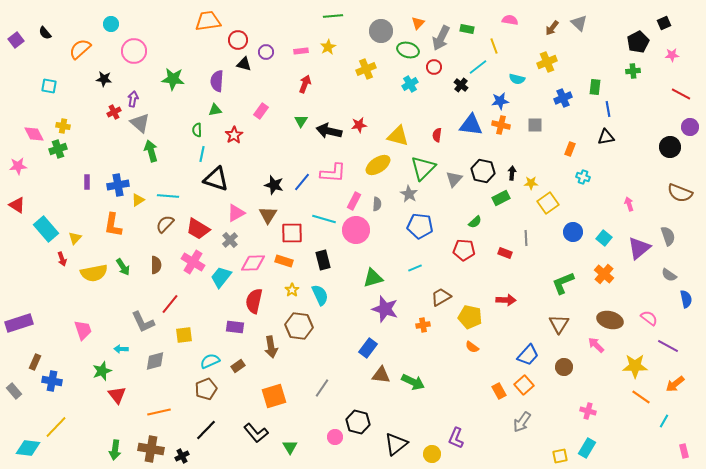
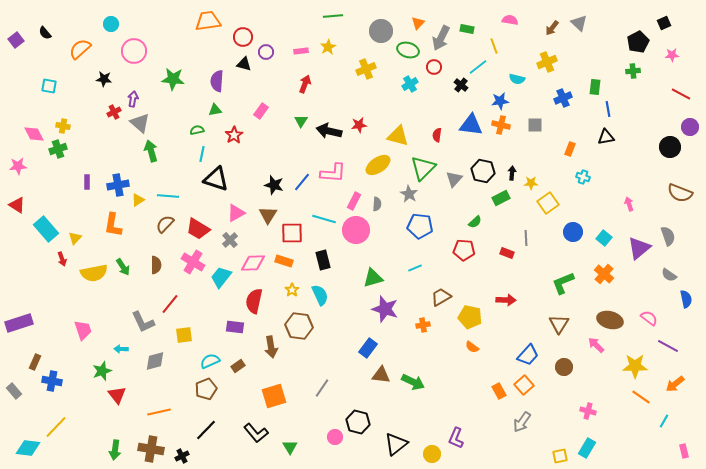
red circle at (238, 40): moved 5 px right, 3 px up
green semicircle at (197, 130): rotated 80 degrees clockwise
red rectangle at (505, 253): moved 2 px right
